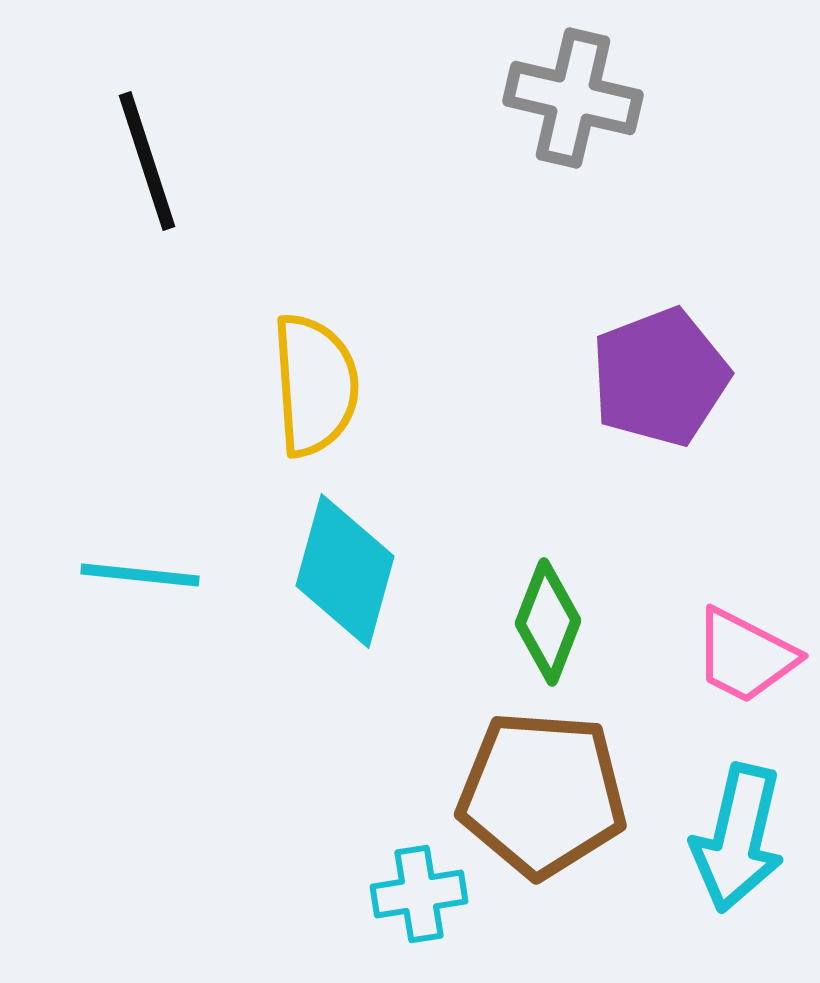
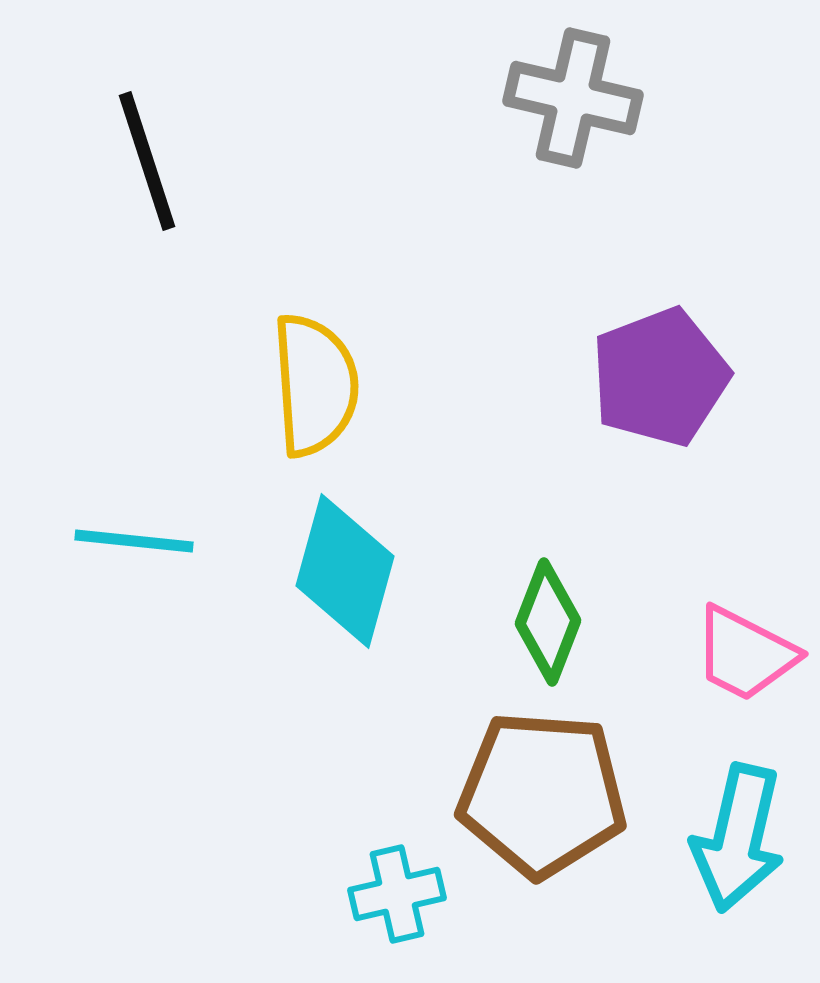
cyan line: moved 6 px left, 34 px up
pink trapezoid: moved 2 px up
cyan cross: moved 22 px left; rotated 4 degrees counterclockwise
